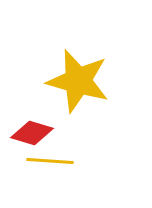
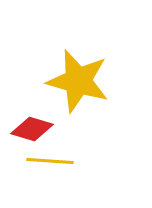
red diamond: moved 4 px up
